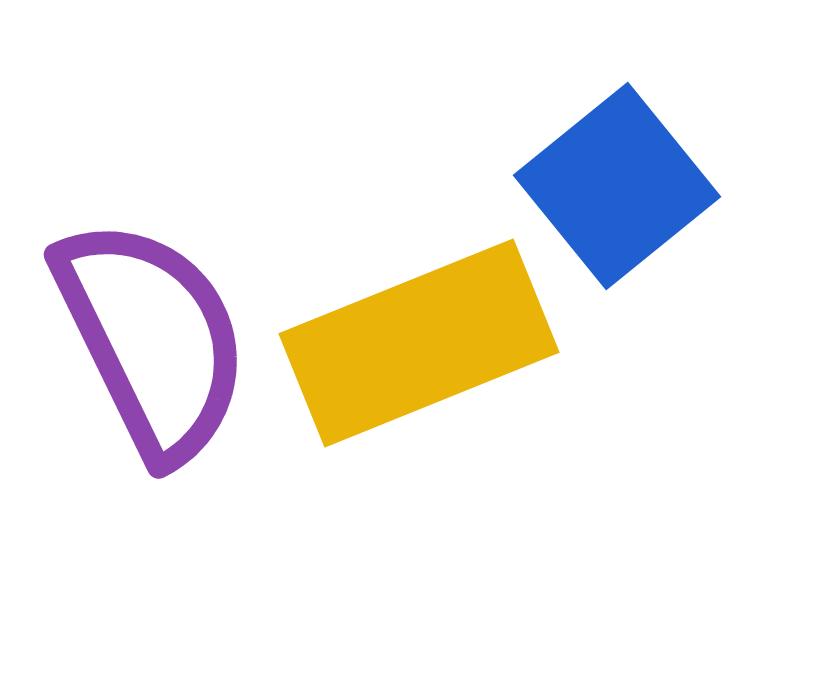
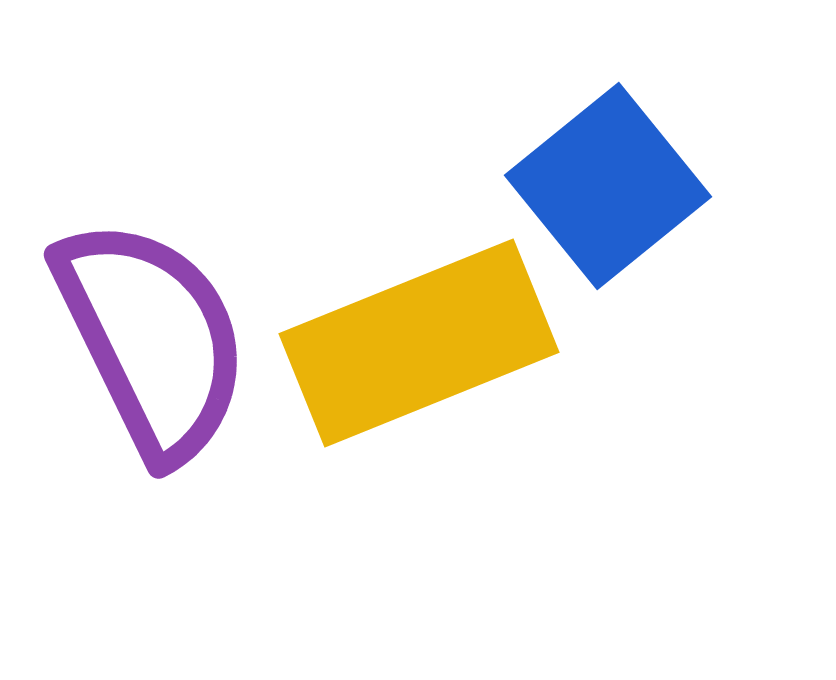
blue square: moved 9 px left
